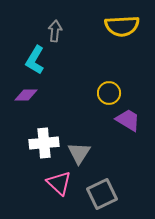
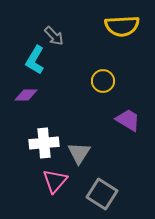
gray arrow: moved 1 px left, 5 px down; rotated 130 degrees clockwise
yellow circle: moved 6 px left, 12 px up
pink triangle: moved 4 px left, 2 px up; rotated 28 degrees clockwise
gray square: rotated 32 degrees counterclockwise
